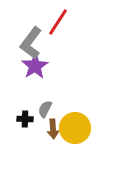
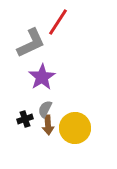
gray L-shape: rotated 152 degrees counterclockwise
purple star: moved 7 px right, 11 px down
black cross: rotated 21 degrees counterclockwise
brown arrow: moved 5 px left, 4 px up
